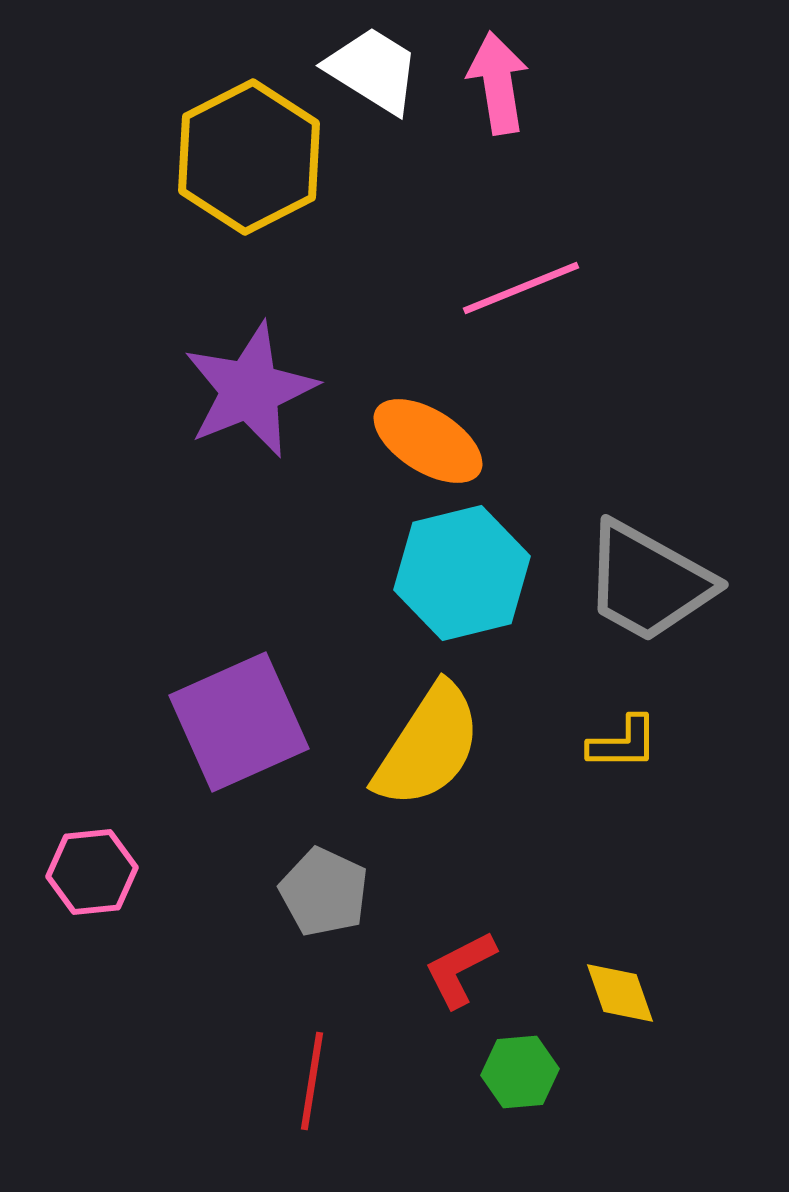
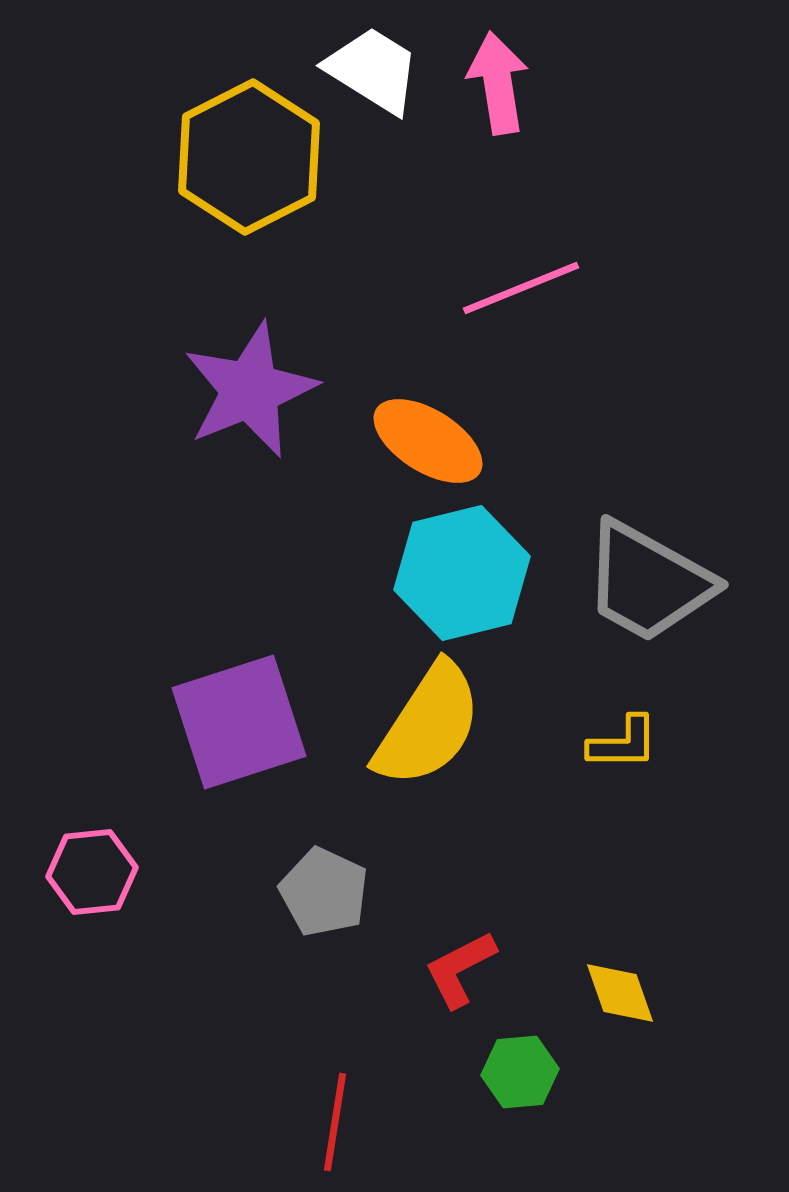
purple square: rotated 6 degrees clockwise
yellow semicircle: moved 21 px up
red line: moved 23 px right, 41 px down
